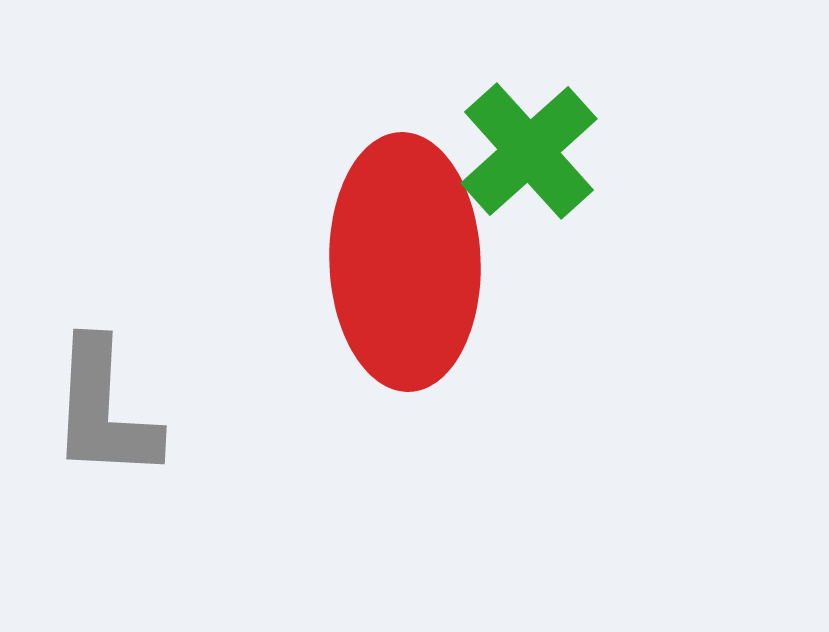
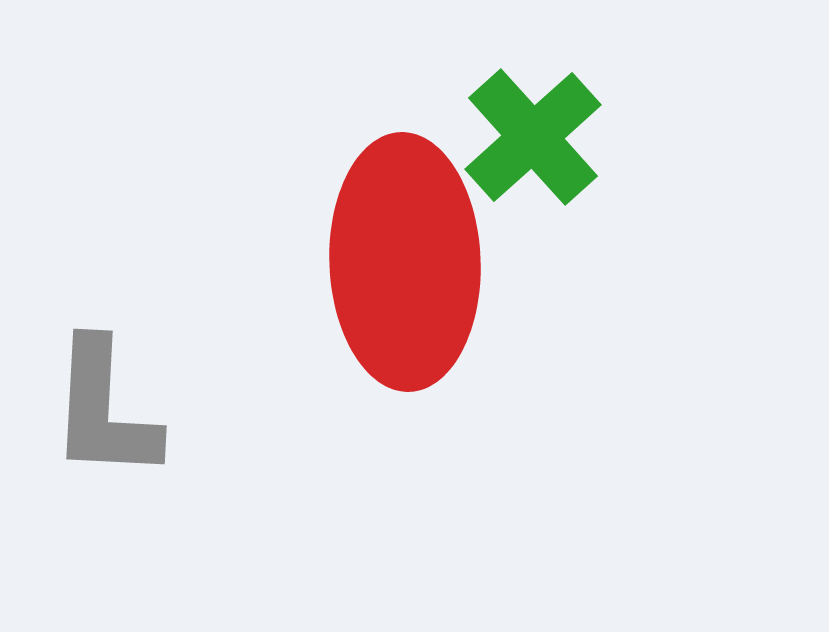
green cross: moved 4 px right, 14 px up
